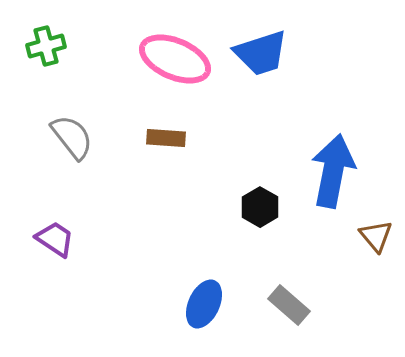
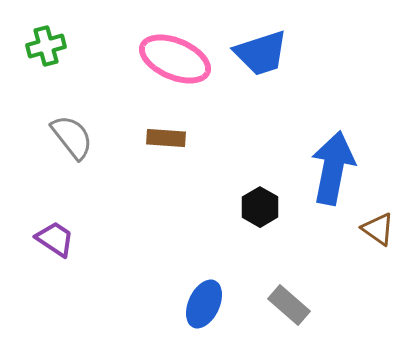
blue arrow: moved 3 px up
brown triangle: moved 2 px right, 7 px up; rotated 15 degrees counterclockwise
